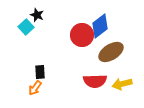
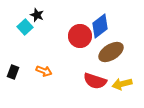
cyan square: moved 1 px left
red circle: moved 2 px left, 1 px down
black rectangle: moved 27 px left; rotated 24 degrees clockwise
red semicircle: rotated 20 degrees clockwise
orange arrow: moved 9 px right, 17 px up; rotated 105 degrees counterclockwise
